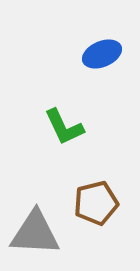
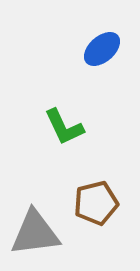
blue ellipse: moved 5 px up; rotated 18 degrees counterclockwise
gray triangle: rotated 10 degrees counterclockwise
